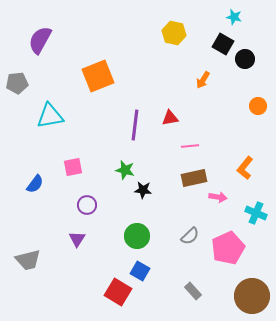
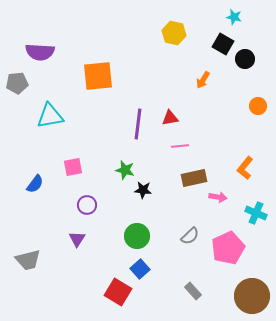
purple semicircle: moved 12 px down; rotated 116 degrees counterclockwise
orange square: rotated 16 degrees clockwise
purple line: moved 3 px right, 1 px up
pink line: moved 10 px left
blue square: moved 2 px up; rotated 18 degrees clockwise
